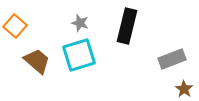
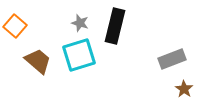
black rectangle: moved 12 px left
brown trapezoid: moved 1 px right
